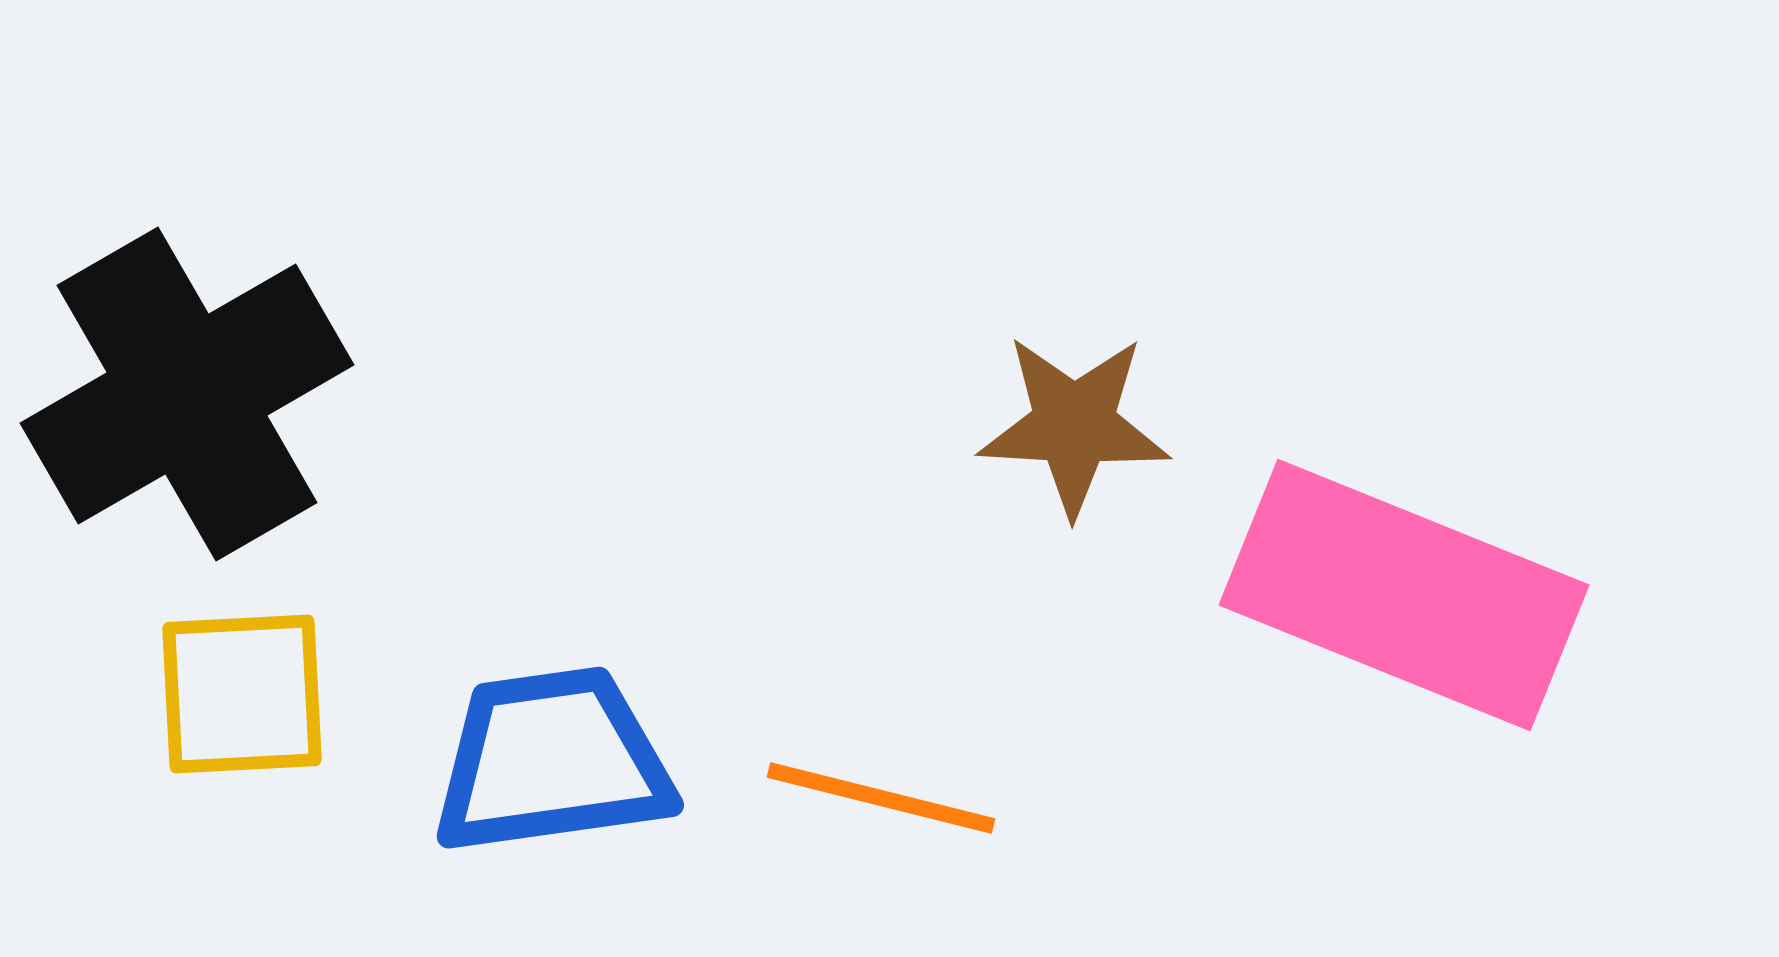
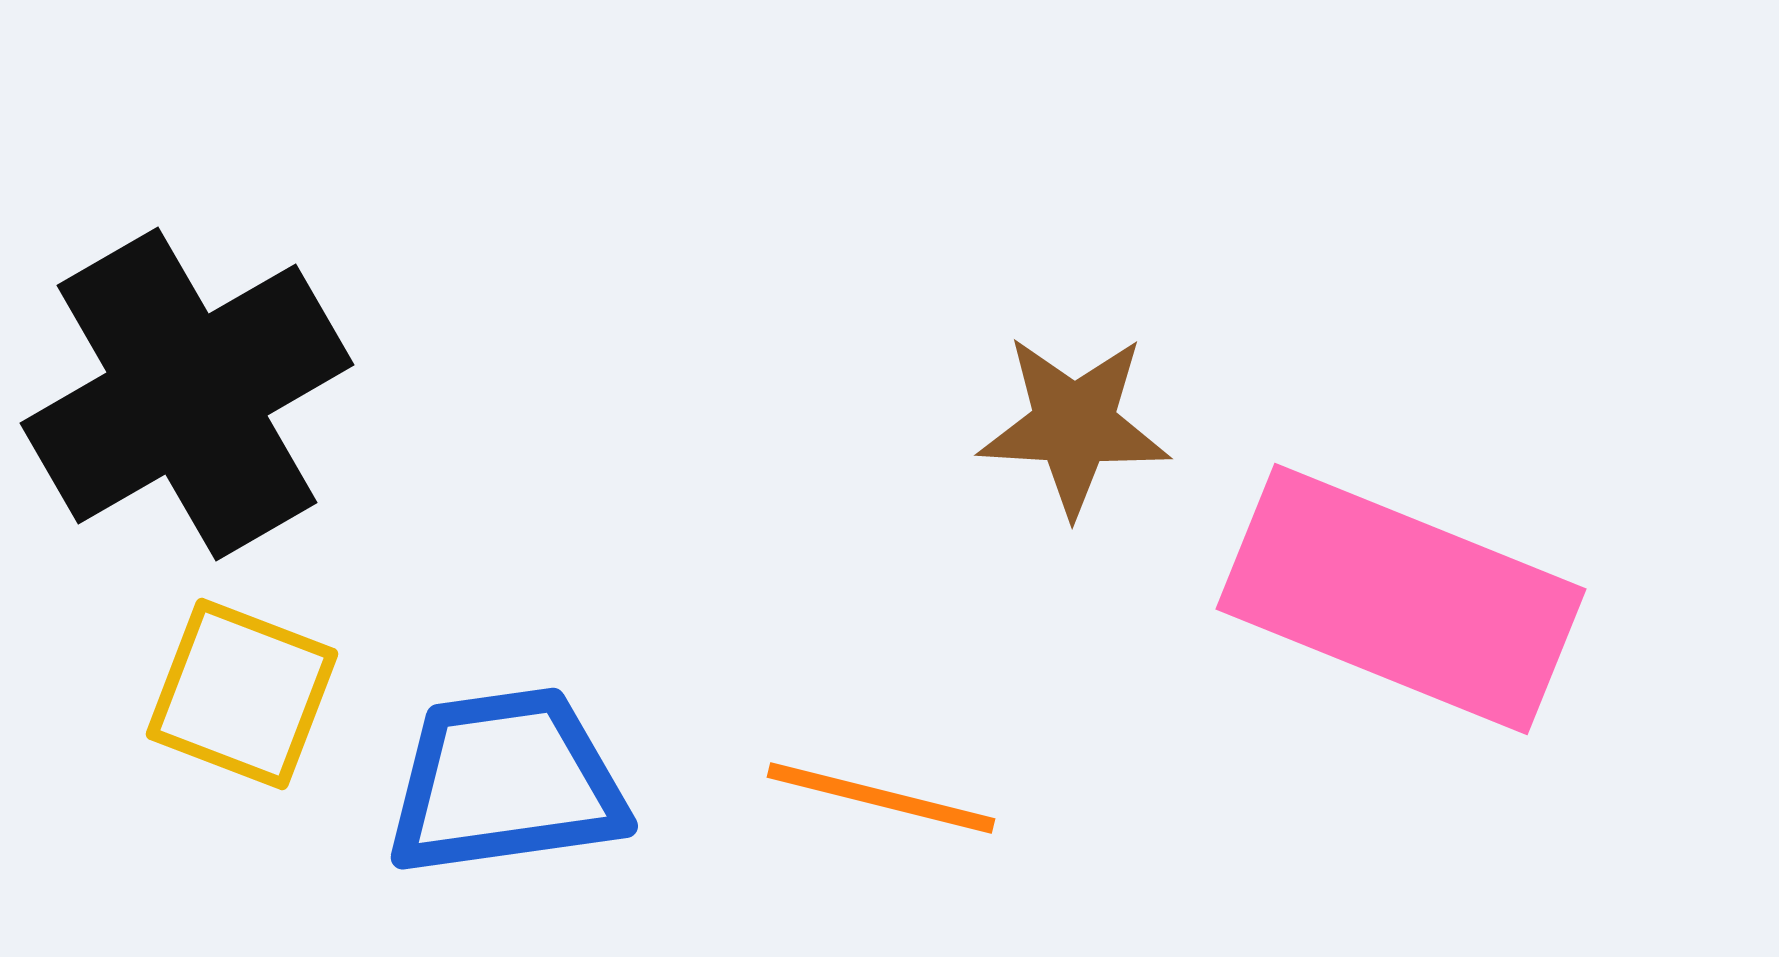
pink rectangle: moved 3 px left, 4 px down
yellow square: rotated 24 degrees clockwise
blue trapezoid: moved 46 px left, 21 px down
